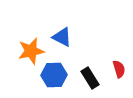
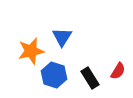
blue triangle: rotated 35 degrees clockwise
red semicircle: moved 1 px left, 2 px down; rotated 48 degrees clockwise
blue hexagon: rotated 20 degrees clockwise
